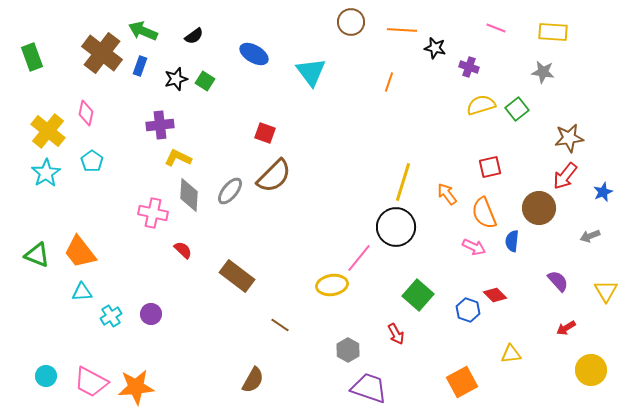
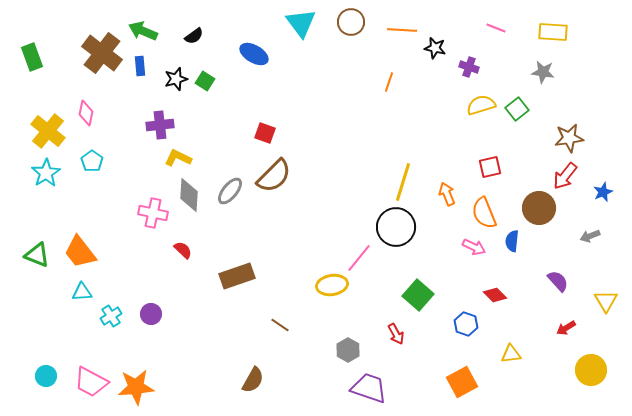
blue rectangle at (140, 66): rotated 24 degrees counterclockwise
cyan triangle at (311, 72): moved 10 px left, 49 px up
orange arrow at (447, 194): rotated 15 degrees clockwise
brown rectangle at (237, 276): rotated 56 degrees counterclockwise
yellow triangle at (606, 291): moved 10 px down
blue hexagon at (468, 310): moved 2 px left, 14 px down
